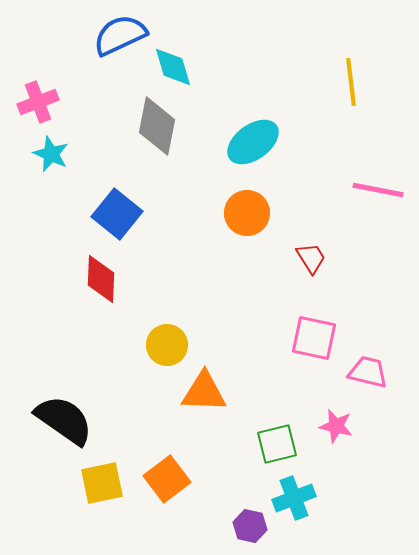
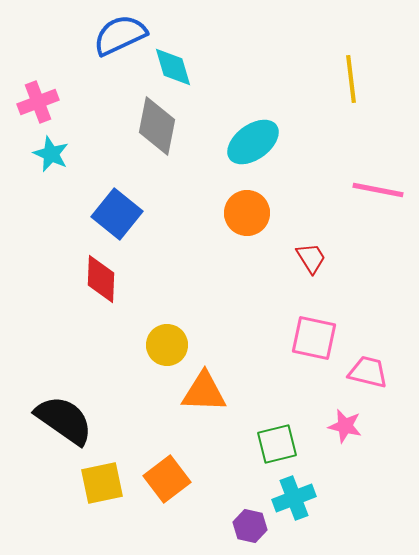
yellow line: moved 3 px up
pink star: moved 9 px right
